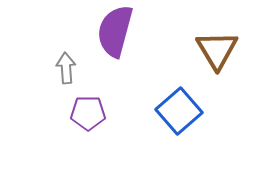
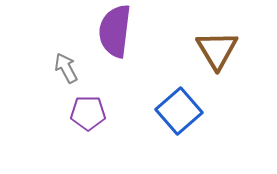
purple semicircle: rotated 8 degrees counterclockwise
gray arrow: rotated 24 degrees counterclockwise
